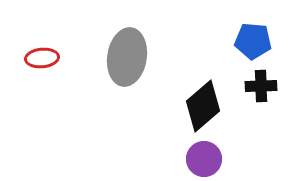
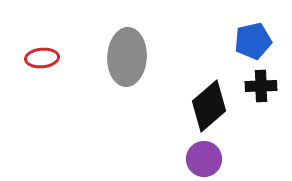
blue pentagon: rotated 18 degrees counterclockwise
gray ellipse: rotated 6 degrees counterclockwise
black diamond: moved 6 px right
